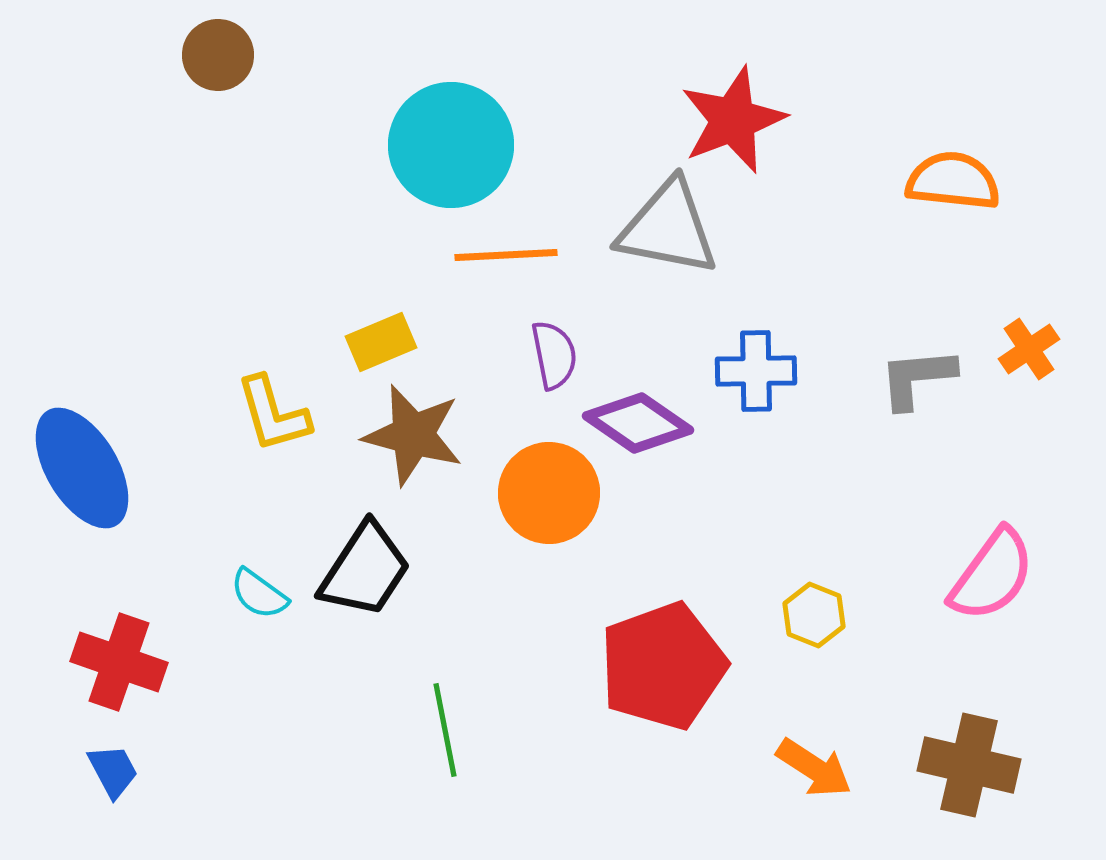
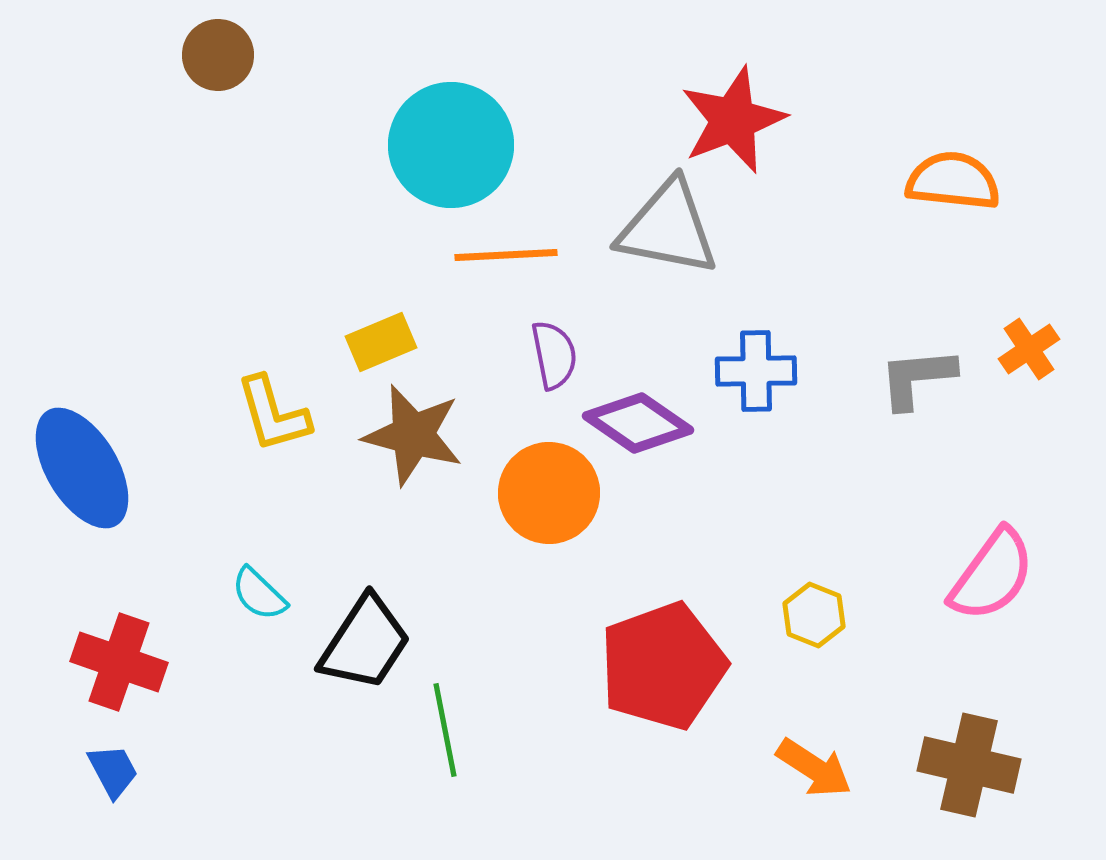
black trapezoid: moved 73 px down
cyan semicircle: rotated 8 degrees clockwise
